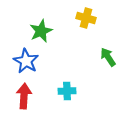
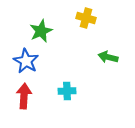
green arrow: rotated 42 degrees counterclockwise
